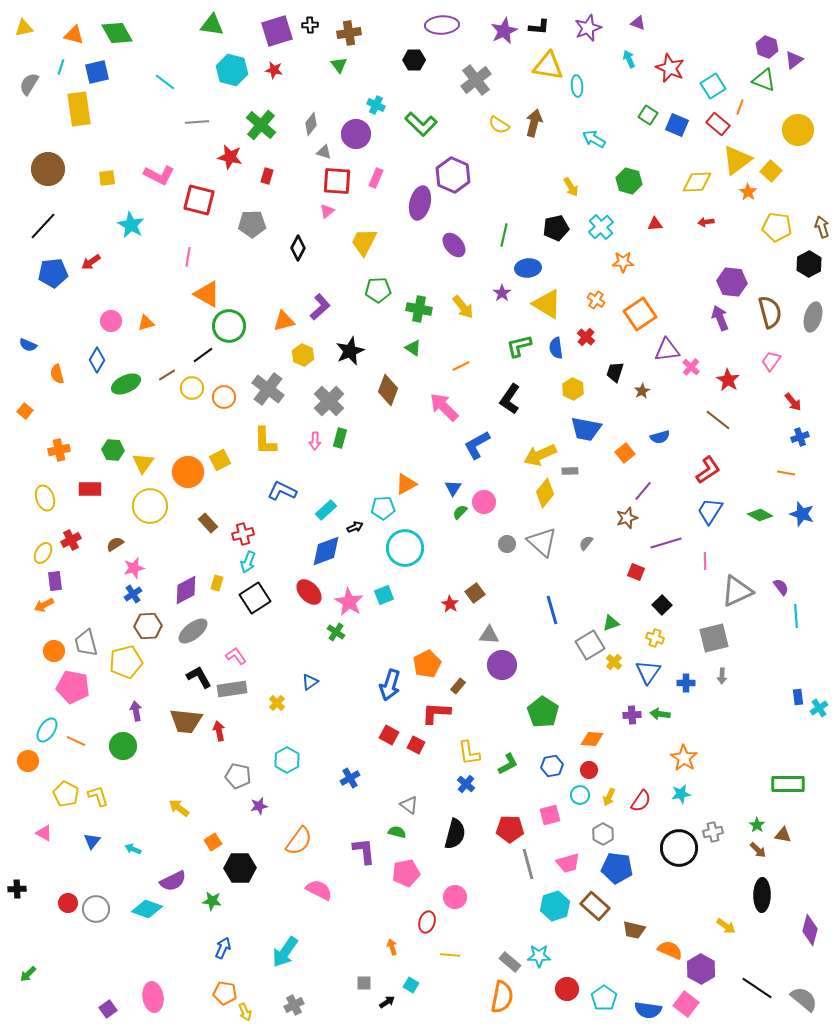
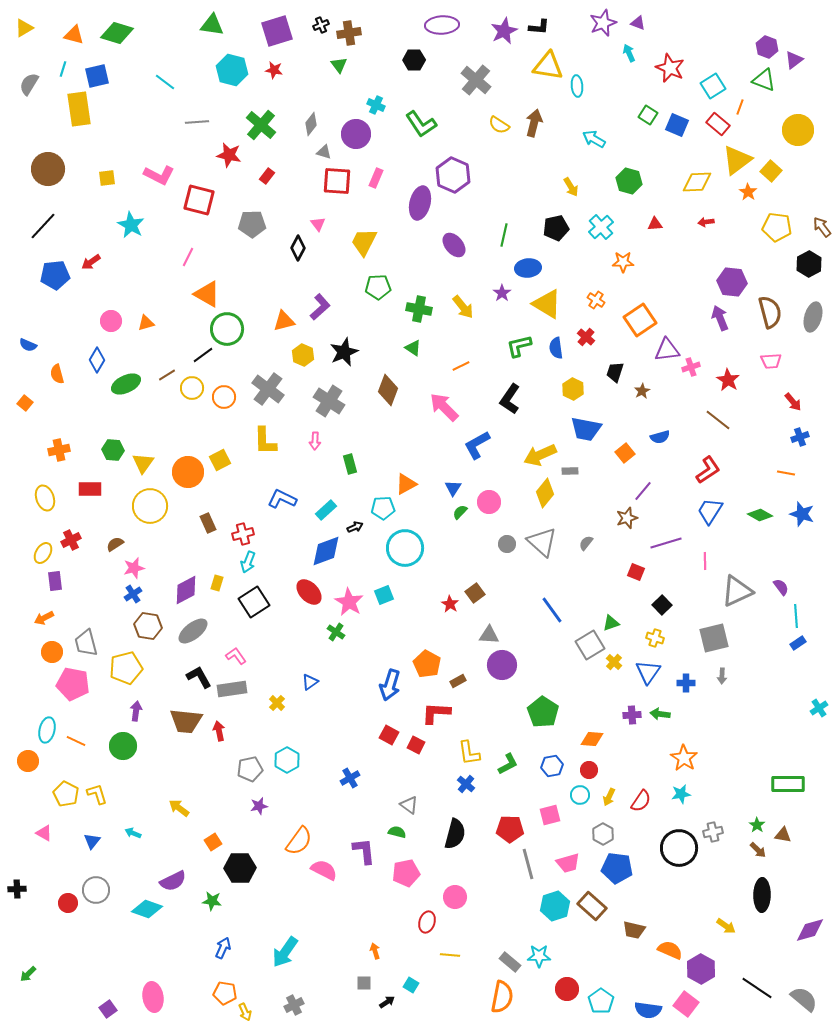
black cross at (310, 25): moved 11 px right; rotated 21 degrees counterclockwise
yellow triangle at (24, 28): rotated 18 degrees counterclockwise
purple star at (588, 28): moved 15 px right, 5 px up
green diamond at (117, 33): rotated 44 degrees counterclockwise
cyan arrow at (629, 59): moved 6 px up
cyan line at (61, 67): moved 2 px right, 2 px down
blue square at (97, 72): moved 4 px down
gray cross at (476, 80): rotated 12 degrees counterclockwise
green L-shape at (421, 124): rotated 12 degrees clockwise
red star at (230, 157): moved 1 px left, 2 px up
red rectangle at (267, 176): rotated 21 degrees clockwise
pink triangle at (327, 211): moved 9 px left, 13 px down; rotated 28 degrees counterclockwise
brown arrow at (822, 227): rotated 20 degrees counterclockwise
pink line at (188, 257): rotated 18 degrees clockwise
blue pentagon at (53, 273): moved 2 px right, 2 px down
green pentagon at (378, 290): moved 3 px up
orange square at (640, 314): moved 6 px down
green circle at (229, 326): moved 2 px left, 3 px down
black star at (350, 351): moved 6 px left, 1 px down
pink trapezoid at (771, 361): rotated 130 degrees counterclockwise
pink cross at (691, 367): rotated 30 degrees clockwise
gray cross at (329, 401): rotated 12 degrees counterclockwise
orange square at (25, 411): moved 8 px up
green rectangle at (340, 438): moved 10 px right, 26 px down; rotated 30 degrees counterclockwise
blue L-shape at (282, 491): moved 8 px down
pink circle at (484, 502): moved 5 px right
brown rectangle at (208, 523): rotated 18 degrees clockwise
black square at (255, 598): moved 1 px left, 4 px down
orange arrow at (44, 605): moved 13 px down
blue line at (552, 610): rotated 20 degrees counterclockwise
brown hexagon at (148, 626): rotated 12 degrees clockwise
orange circle at (54, 651): moved 2 px left, 1 px down
yellow pentagon at (126, 662): moved 6 px down
orange pentagon at (427, 664): rotated 16 degrees counterclockwise
brown rectangle at (458, 686): moved 5 px up; rotated 21 degrees clockwise
pink pentagon at (73, 687): moved 3 px up
blue rectangle at (798, 697): moved 54 px up; rotated 63 degrees clockwise
purple arrow at (136, 711): rotated 18 degrees clockwise
cyan ellipse at (47, 730): rotated 20 degrees counterclockwise
gray pentagon at (238, 776): moved 12 px right, 7 px up; rotated 25 degrees counterclockwise
yellow L-shape at (98, 796): moved 1 px left, 2 px up
cyan arrow at (133, 849): moved 16 px up
pink semicircle at (319, 890): moved 5 px right, 20 px up
brown rectangle at (595, 906): moved 3 px left
gray circle at (96, 909): moved 19 px up
purple diamond at (810, 930): rotated 60 degrees clockwise
orange arrow at (392, 947): moved 17 px left, 4 px down
cyan pentagon at (604, 998): moved 3 px left, 3 px down
